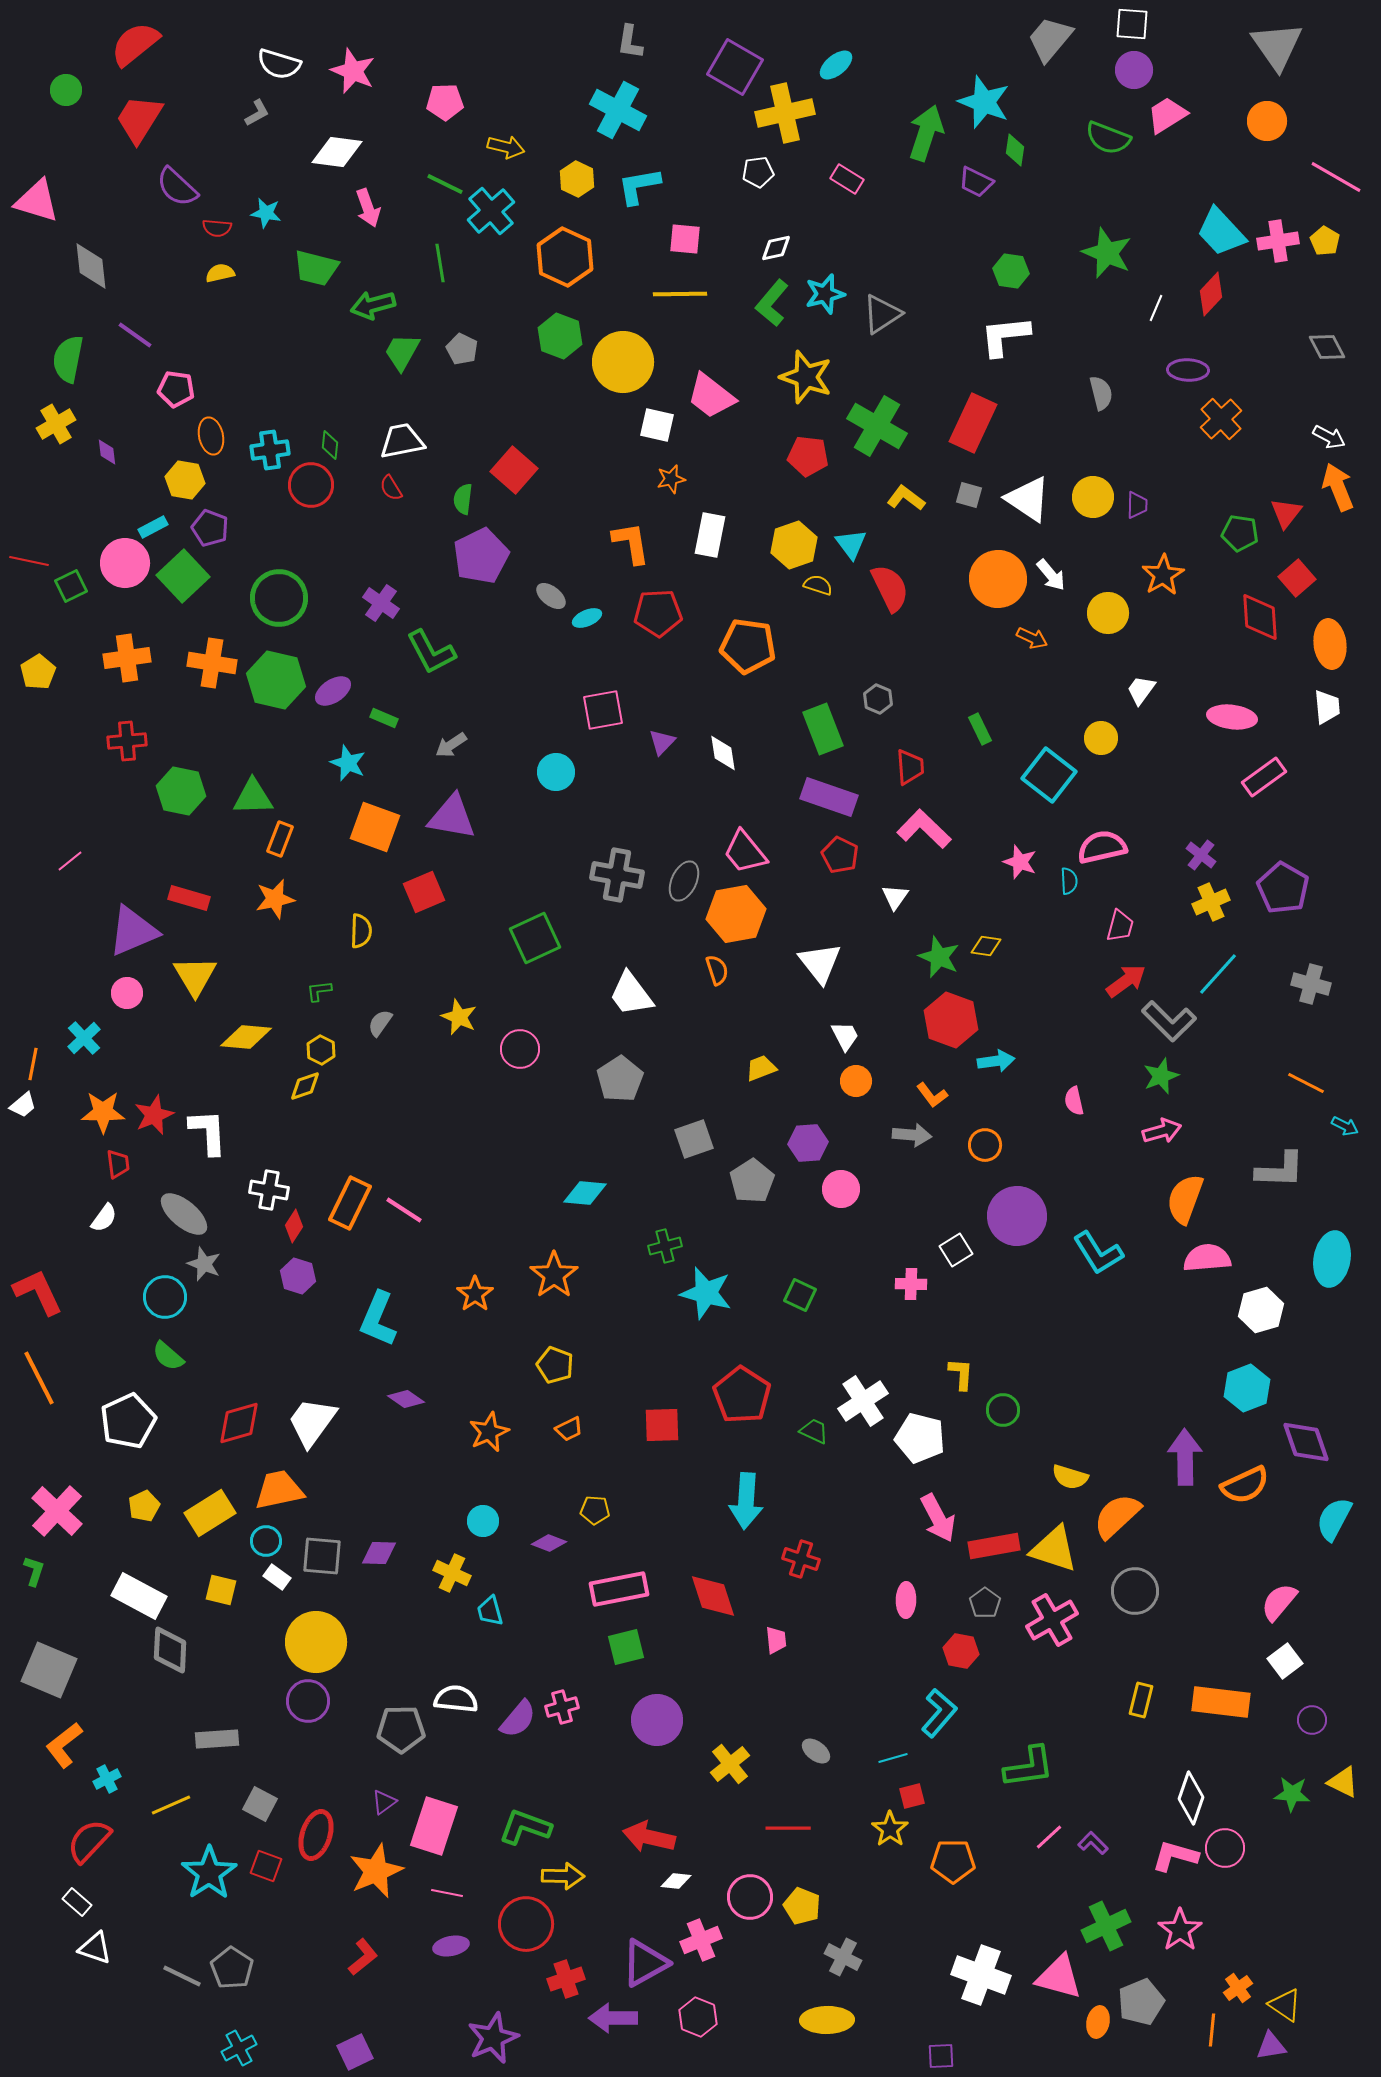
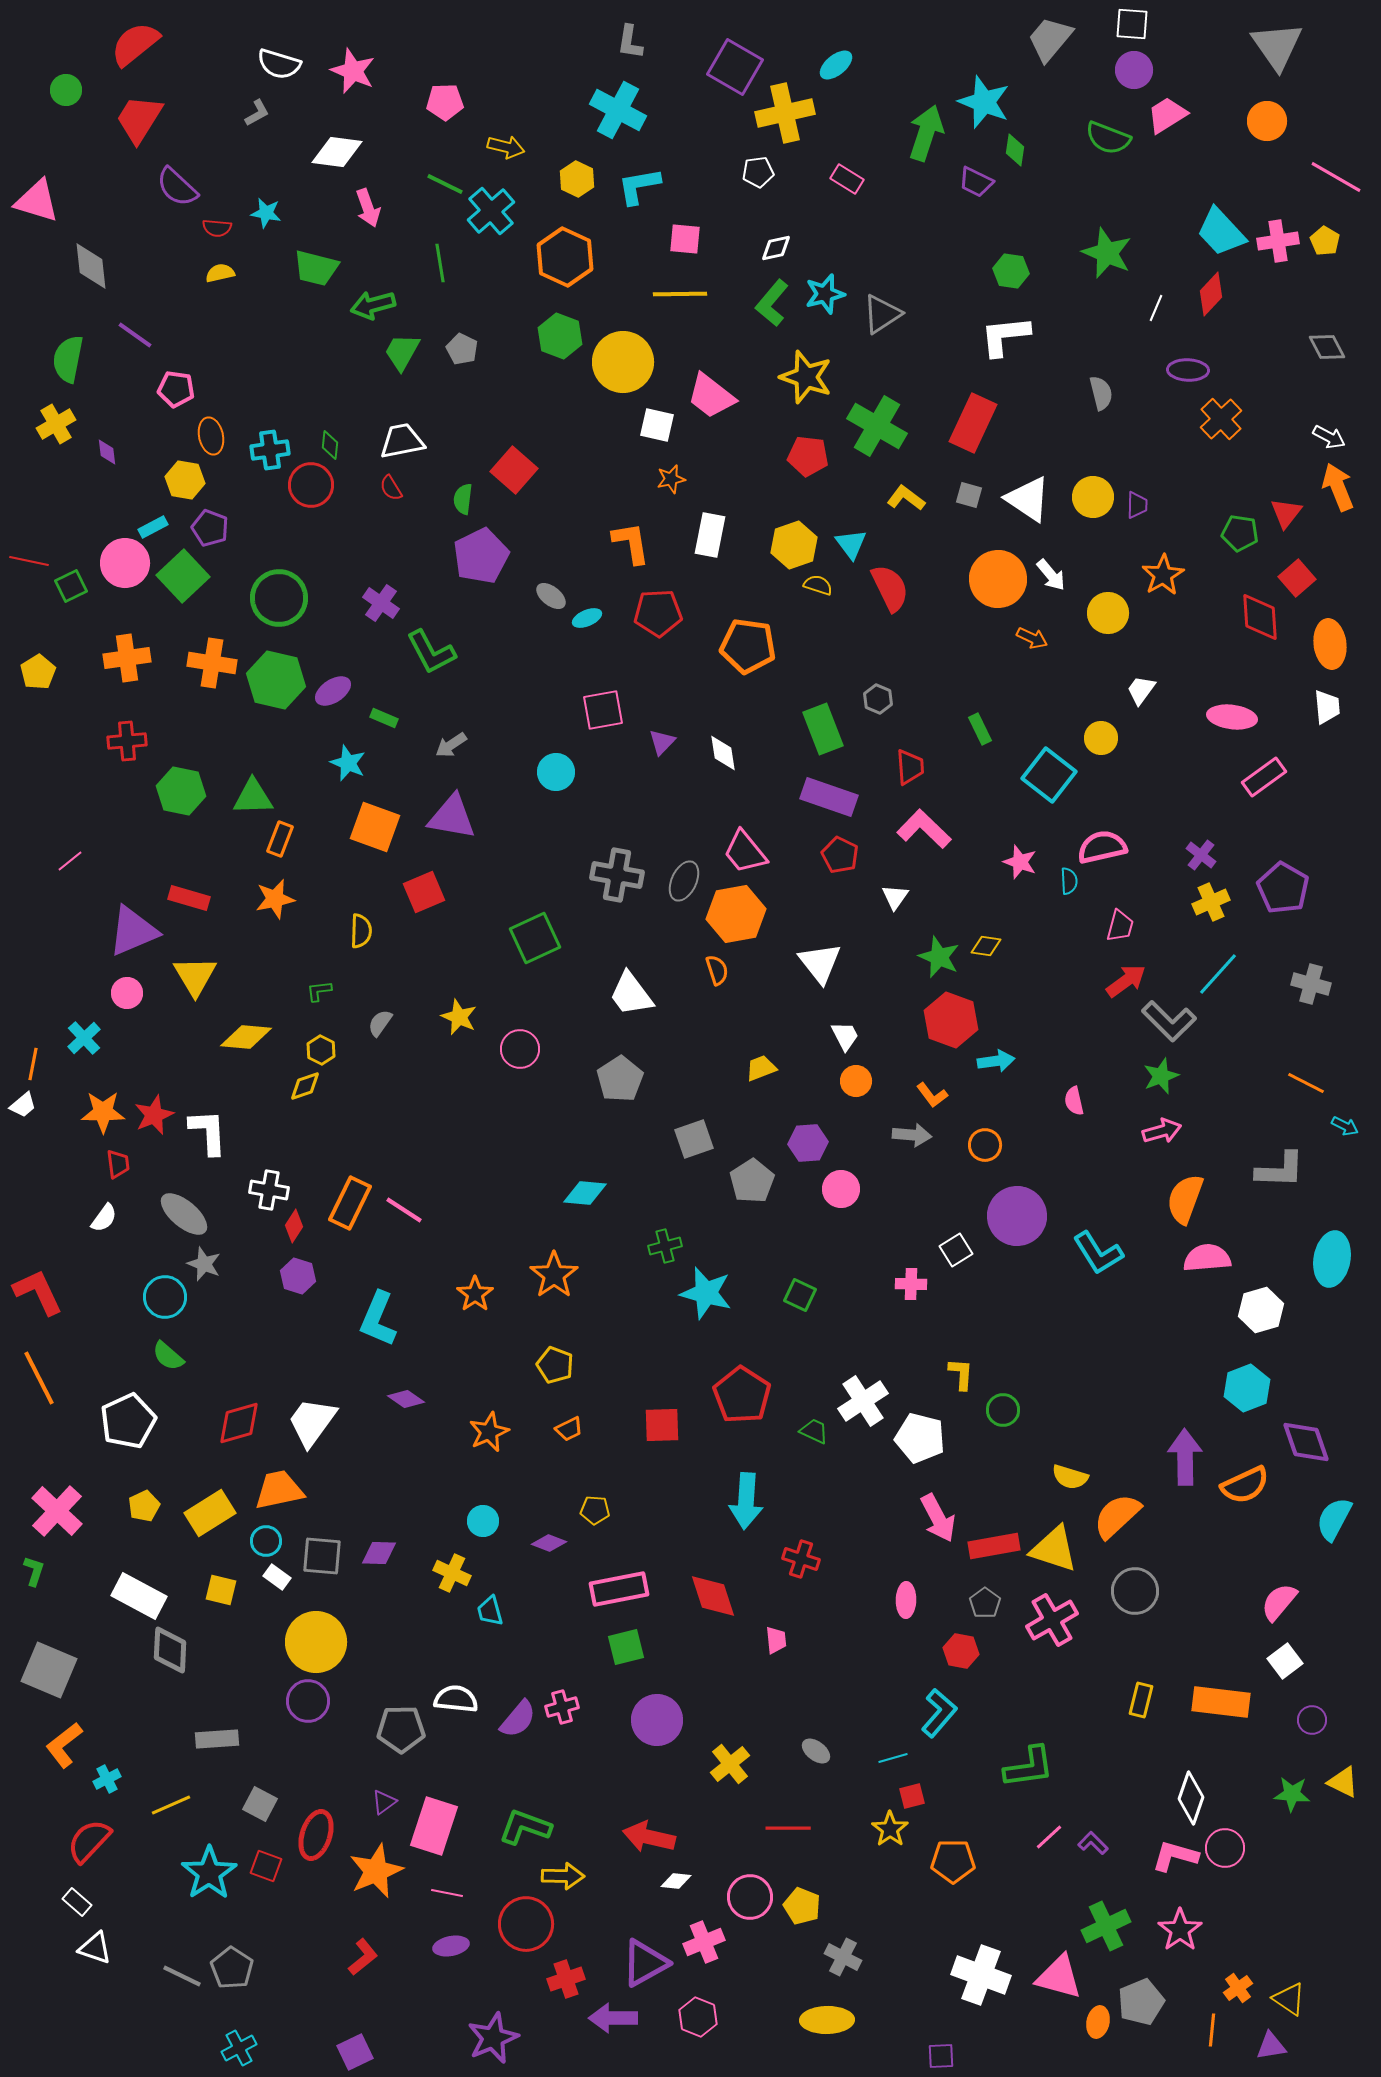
pink cross at (701, 1940): moved 3 px right, 2 px down
yellow triangle at (1285, 2005): moved 4 px right, 6 px up
